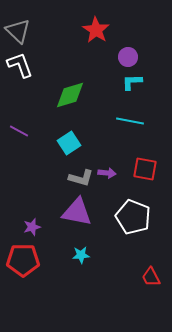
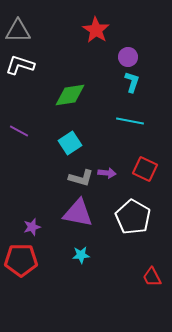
gray triangle: rotated 44 degrees counterclockwise
white L-shape: rotated 52 degrees counterclockwise
cyan L-shape: rotated 110 degrees clockwise
green diamond: rotated 8 degrees clockwise
cyan square: moved 1 px right
red square: rotated 15 degrees clockwise
purple triangle: moved 1 px right, 1 px down
white pentagon: rotated 8 degrees clockwise
red pentagon: moved 2 px left
red trapezoid: moved 1 px right
